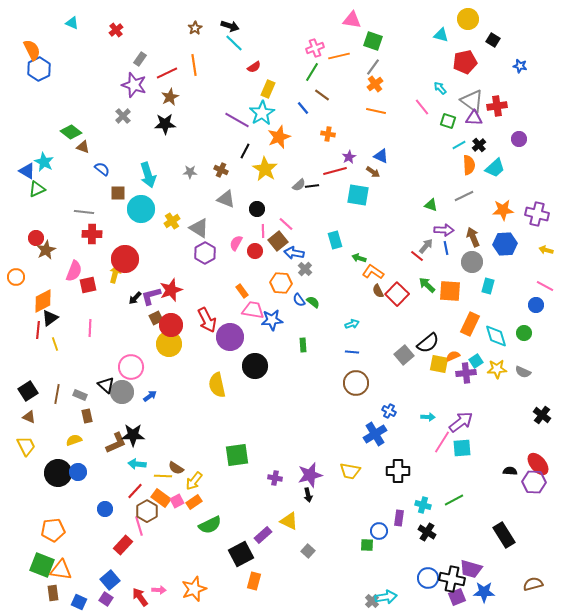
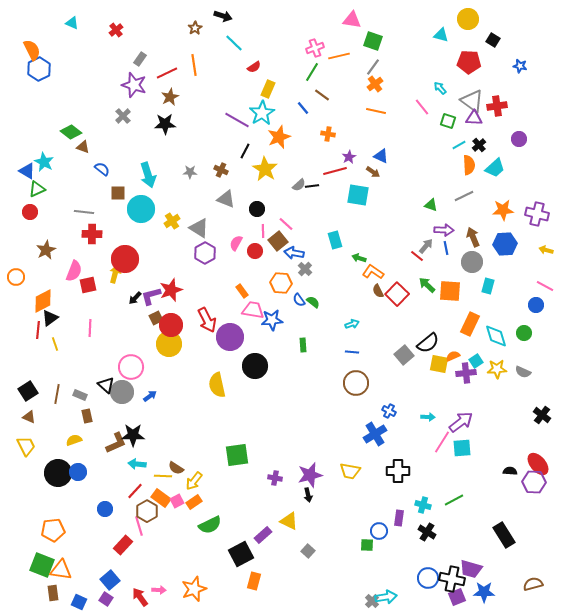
black arrow at (230, 26): moved 7 px left, 10 px up
red pentagon at (465, 62): moved 4 px right; rotated 15 degrees clockwise
red circle at (36, 238): moved 6 px left, 26 px up
